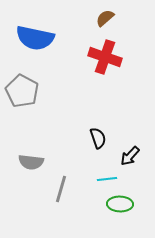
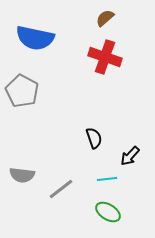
black semicircle: moved 4 px left
gray semicircle: moved 9 px left, 13 px down
gray line: rotated 36 degrees clockwise
green ellipse: moved 12 px left, 8 px down; rotated 30 degrees clockwise
